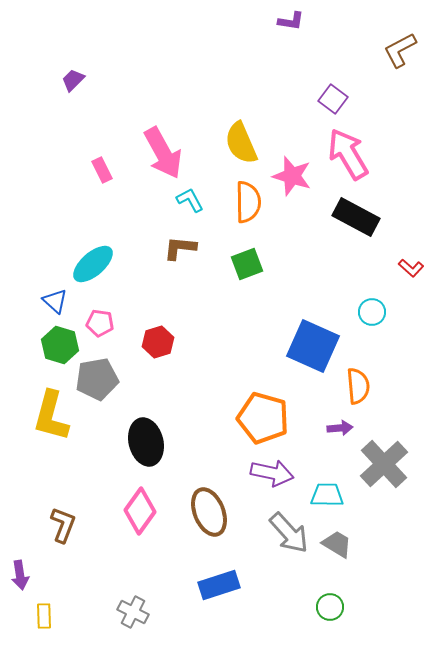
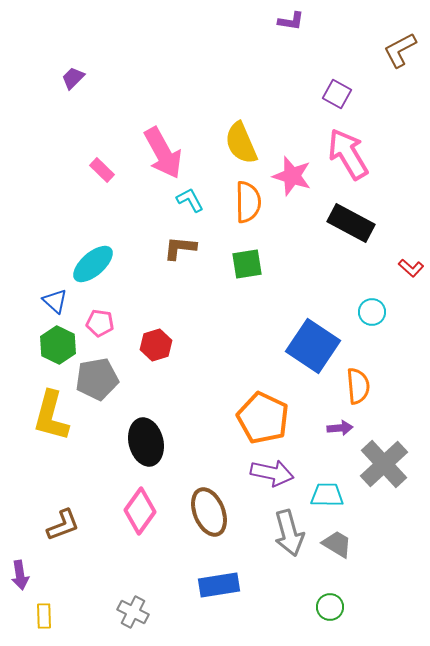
purple trapezoid at (73, 80): moved 2 px up
purple square at (333, 99): moved 4 px right, 5 px up; rotated 8 degrees counterclockwise
pink rectangle at (102, 170): rotated 20 degrees counterclockwise
black rectangle at (356, 217): moved 5 px left, 6 px down
green square at (247, 264): rotated 12 degrees clockwise
red hexagon at (158, 342): moved 2 px left, 3 px down
green hexagon at (60, 345): moved 2 px left; rotated 9 degrees clockwise
blue square at (313, 346): rotated 10 degrees clockwise
orange pentagon at (263, 418): rotated 9 degrees clockwise
brown L-shape at (63, 525): rotated 48 degrees clockwise
gray arrow at (289, 533): rotated 27 degrees clockwise
blue rectangle at (219, 585): rotated 9 degrees clockwise
